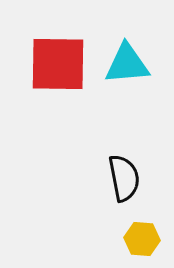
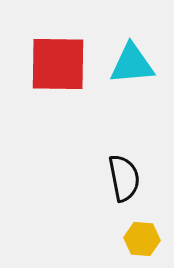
cyan triangle: moved 5 px right
